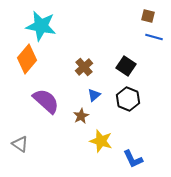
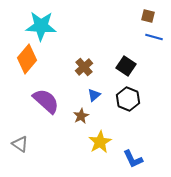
cyan star: rotated 8 degrees counterclockwise
yellow star: moved 1 px left, 1 px down; rotated 25 degrees clockwise
